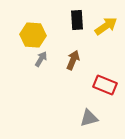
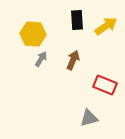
yellow hexagon: moved 1 px up
